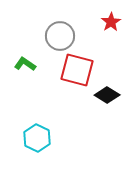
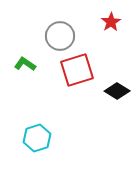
red square: rotated 32 degrees counterclockwise
black diamond: moved 10 px right, 4 px up
cyan hexagon: rotated 16 degrees clockwise
